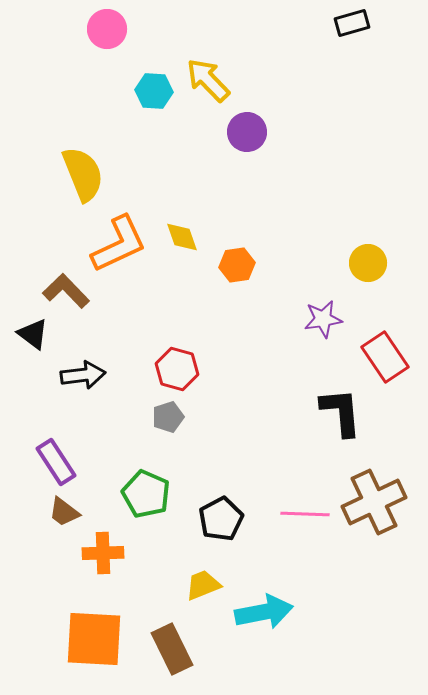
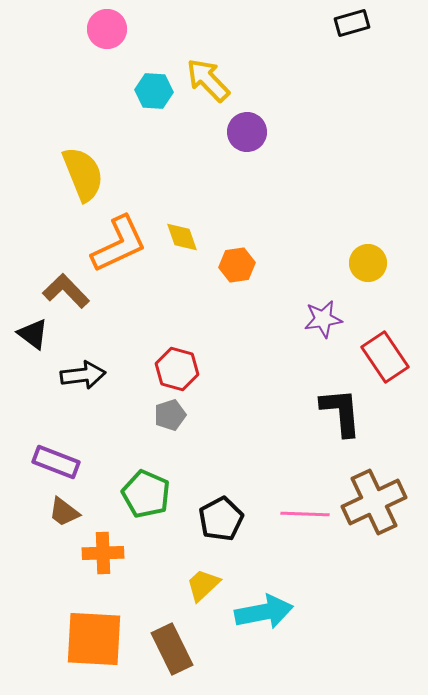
gray pentagon: moved 2 px right, 2 px up
purple rectangle: rotated 36 degrees counterclockwise
yellow trapezoid: rotated 21 degrees counterclockwise
